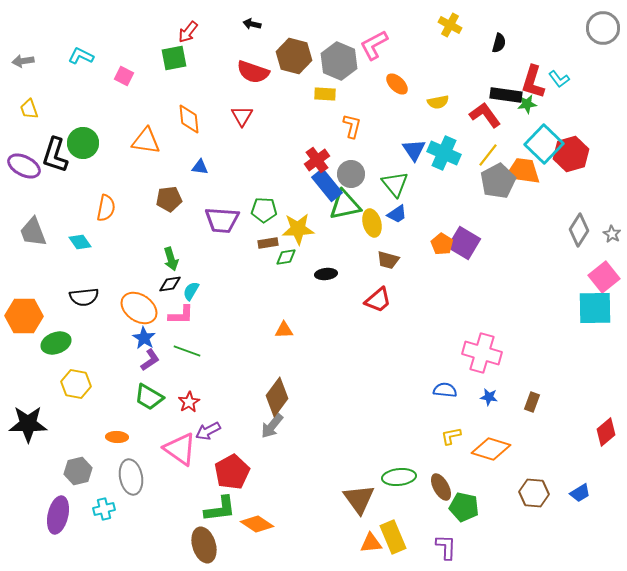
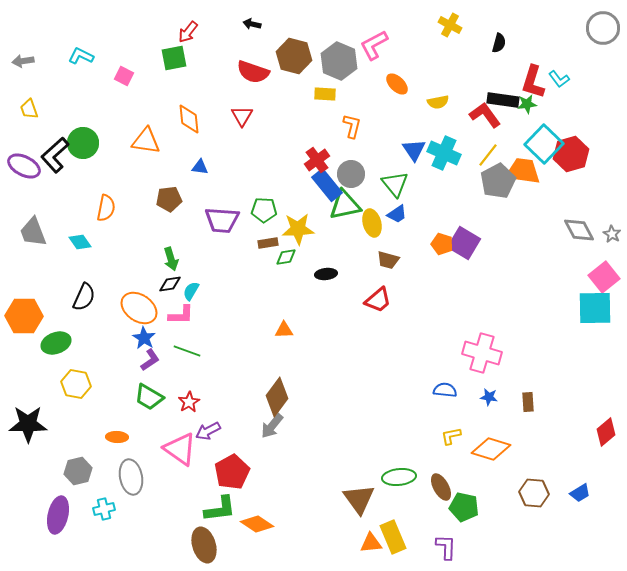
black rectangle at (506, 95): moved 3 px left, 5 px down
black L-shape at (55, 155): rotated 30 degrees clockwise
gray diamond at (579, 230): rotated 60 degrees counterclockwise
orange pentagon at (442, 244): rotated 15 degrees counterclockwise
black semicircle at (84, 297): rotated 60 degrees counterclockwise
brown rectangle at (532, 402): moved 4 px left; rotated 24 degrees counterclockwise
